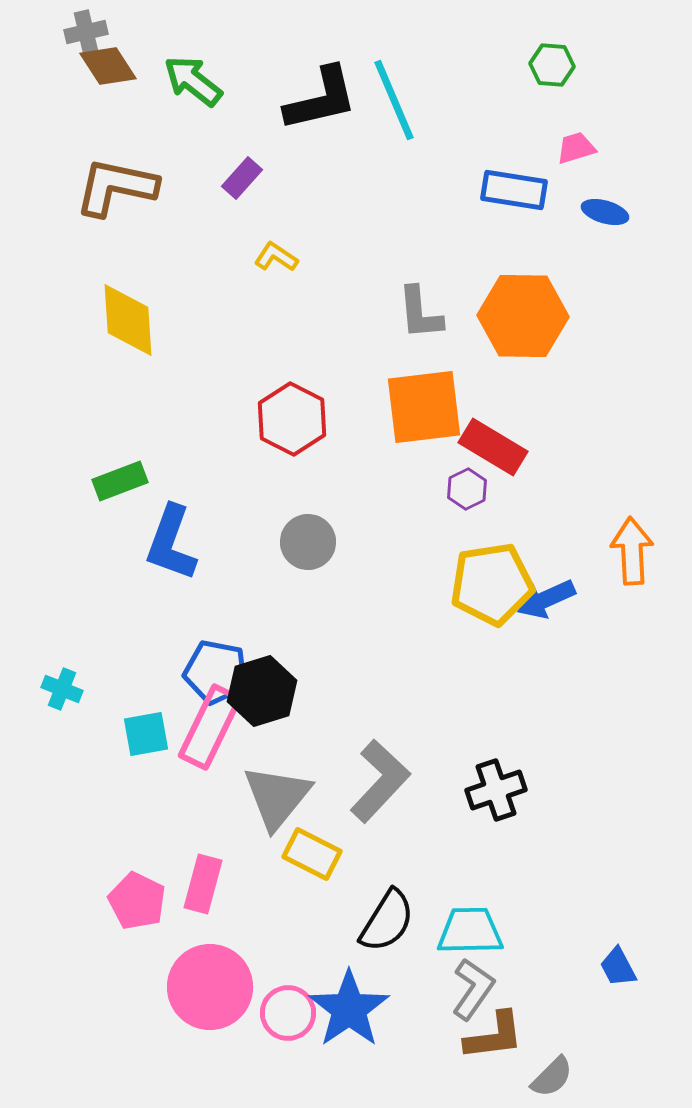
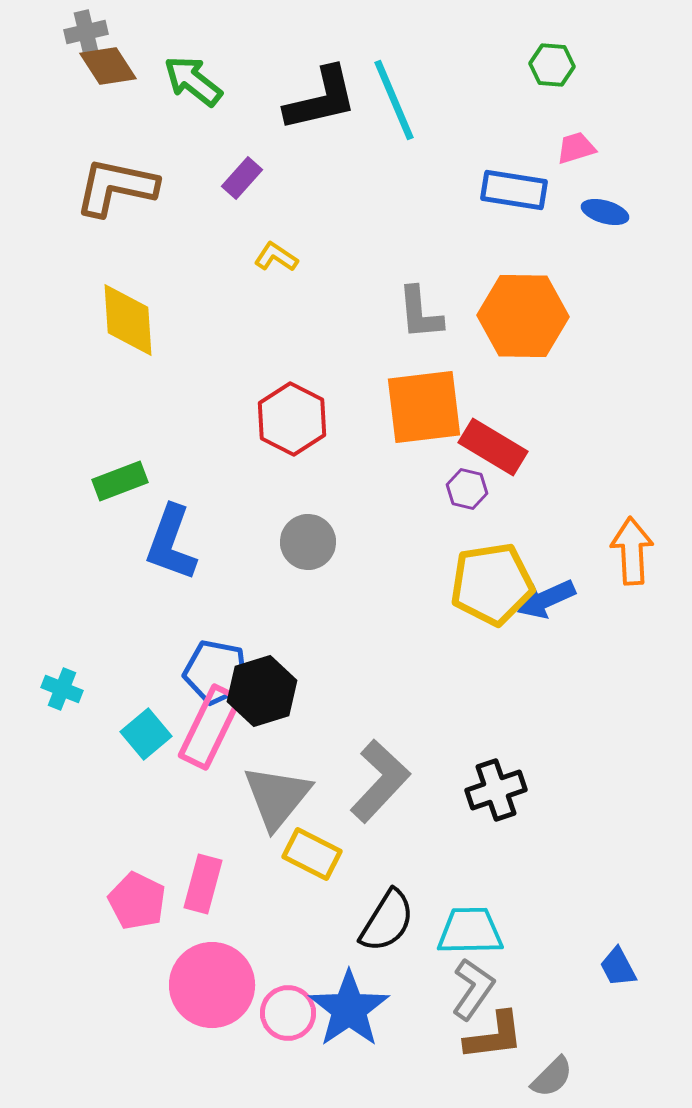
purple hexagon at (467, 489): rotated 21 degrees counterclockwise
cyan square at (146, 734): rotated 30 degrees counterclockwise
pink circle at (210, 987): moved 2 px right, 2 px up
